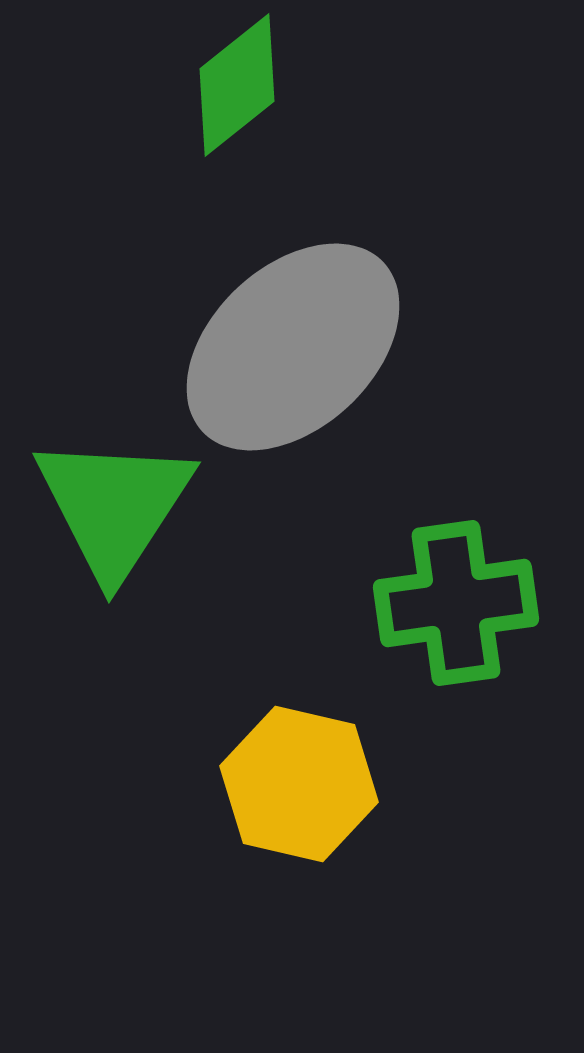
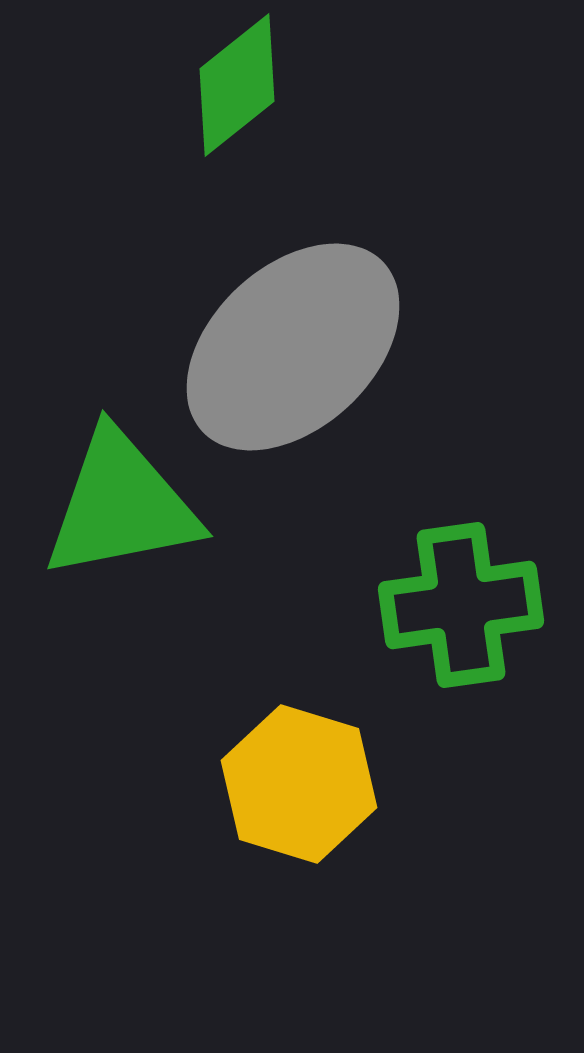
green triangle: moved 7 px right, 1 px up; rotated 46 degrees clockwise
green cross: moved 5 px right, 2 px down
yellow hexagon: rotated 4 degrees clockwise
